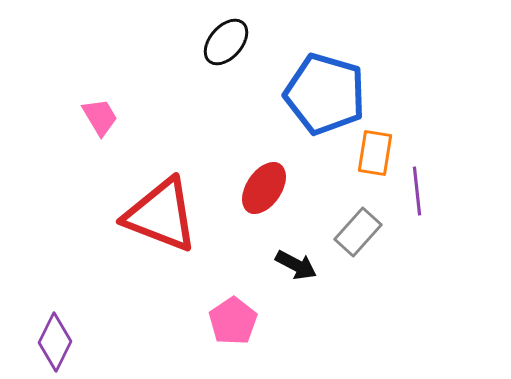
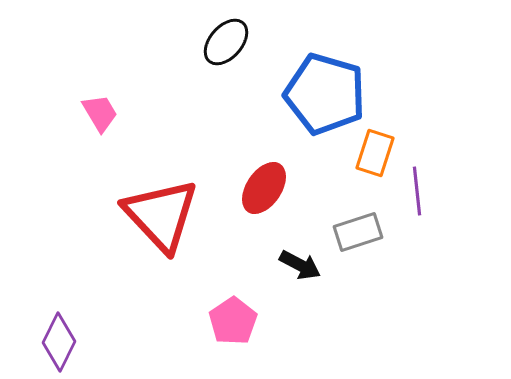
pink trapezoid: moved 4 px up
orange rectangle: rotated 9 degrees clockwise
red triangle: rotated 26 degrees clockwise
gray rectangle: rotated 30 degrees clockwise
black arrow: moved 4 px right
purple diamond: moved 4 px right
